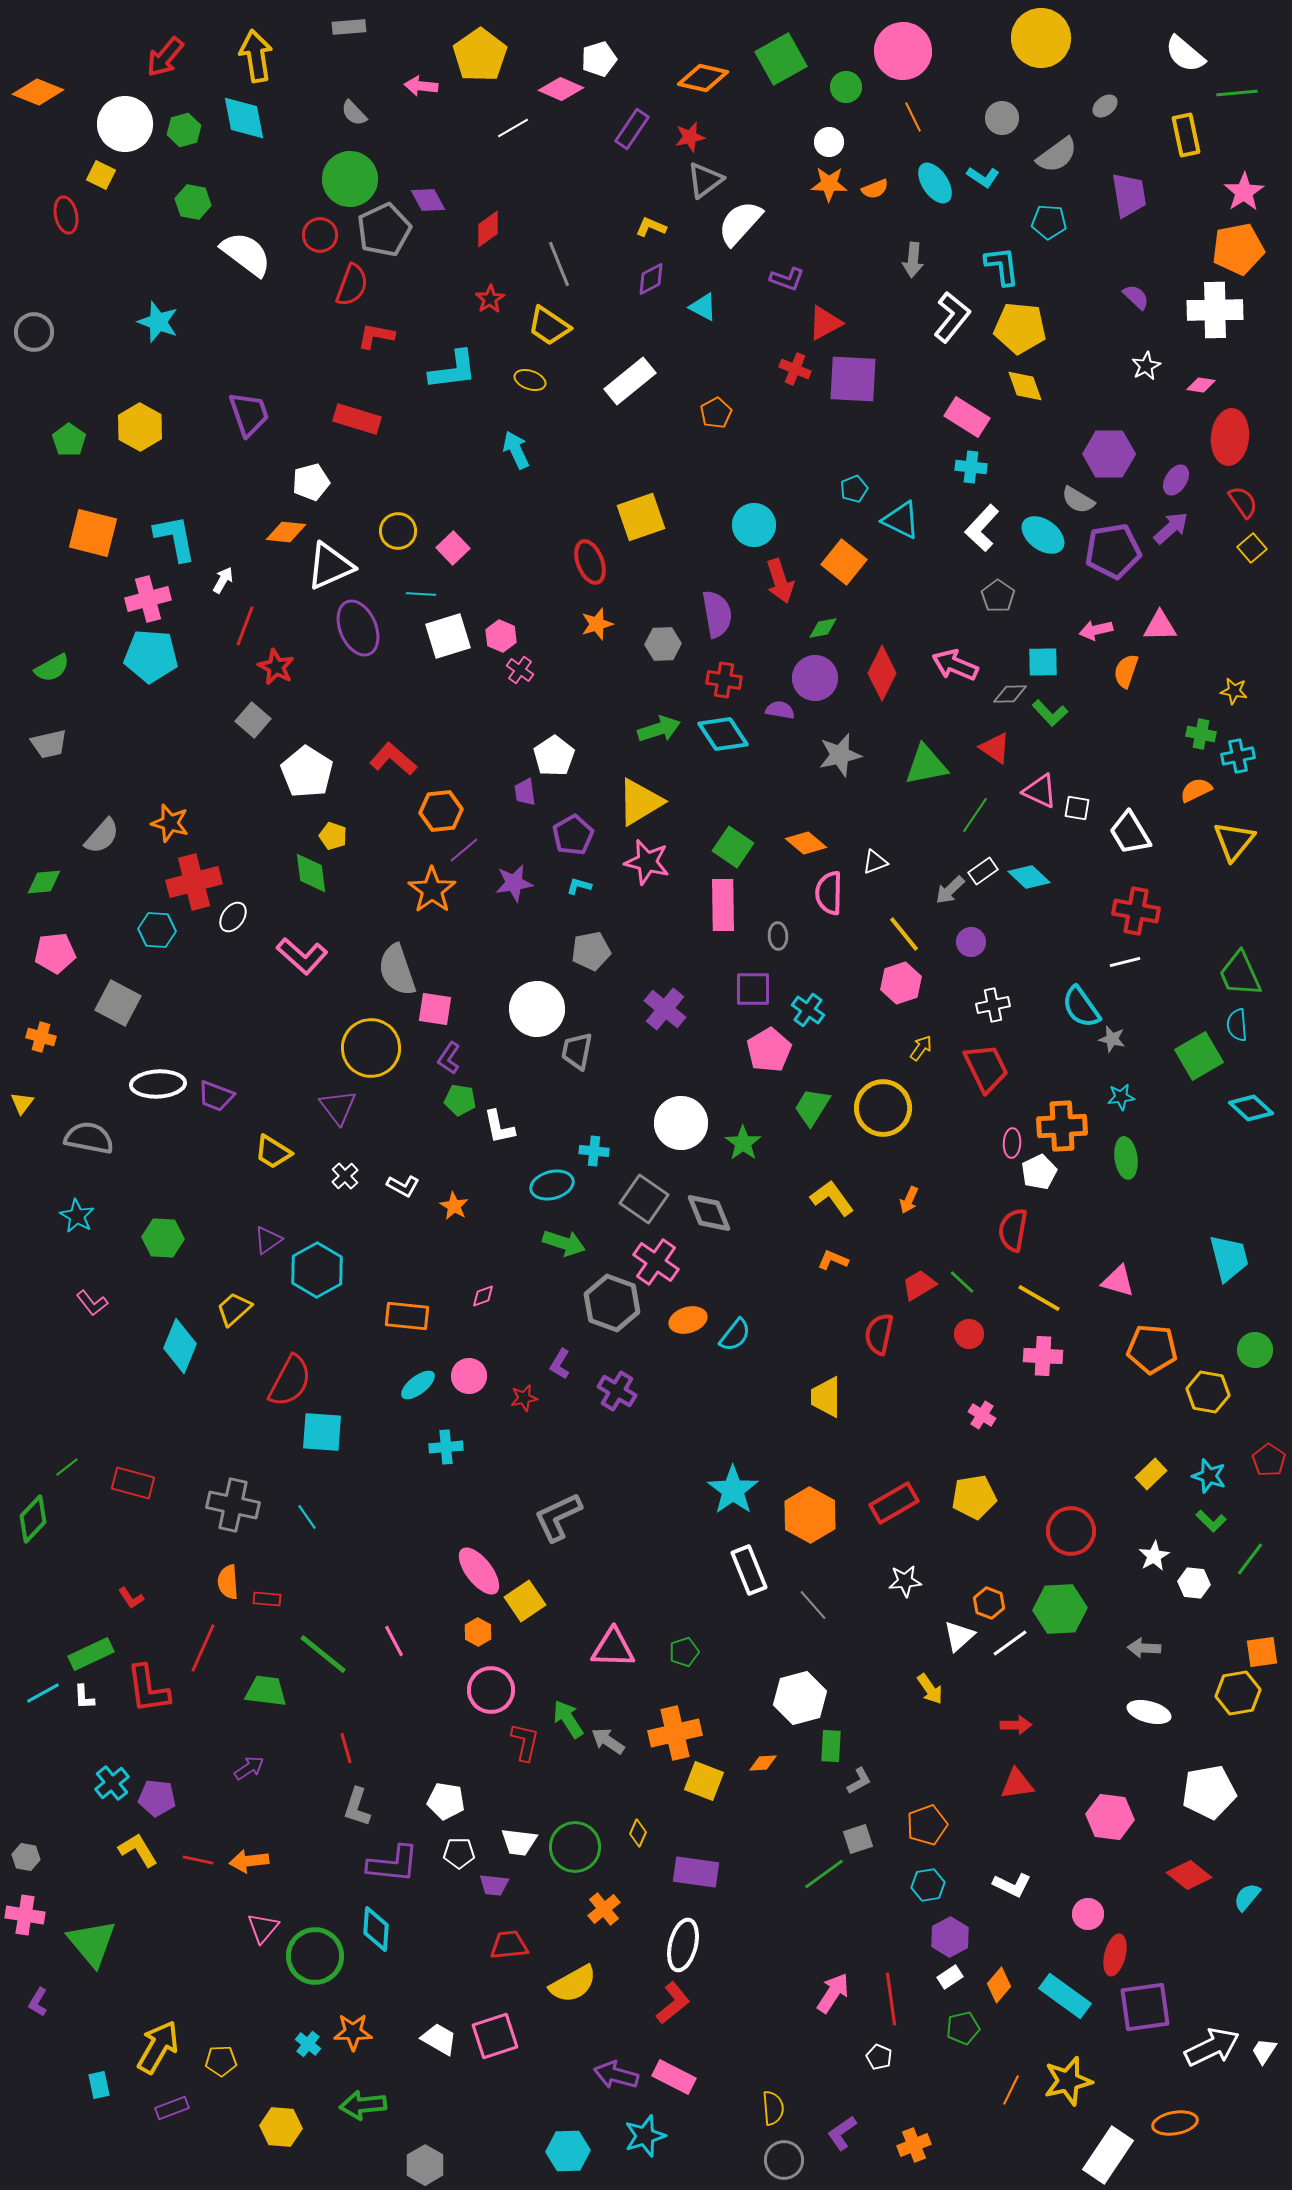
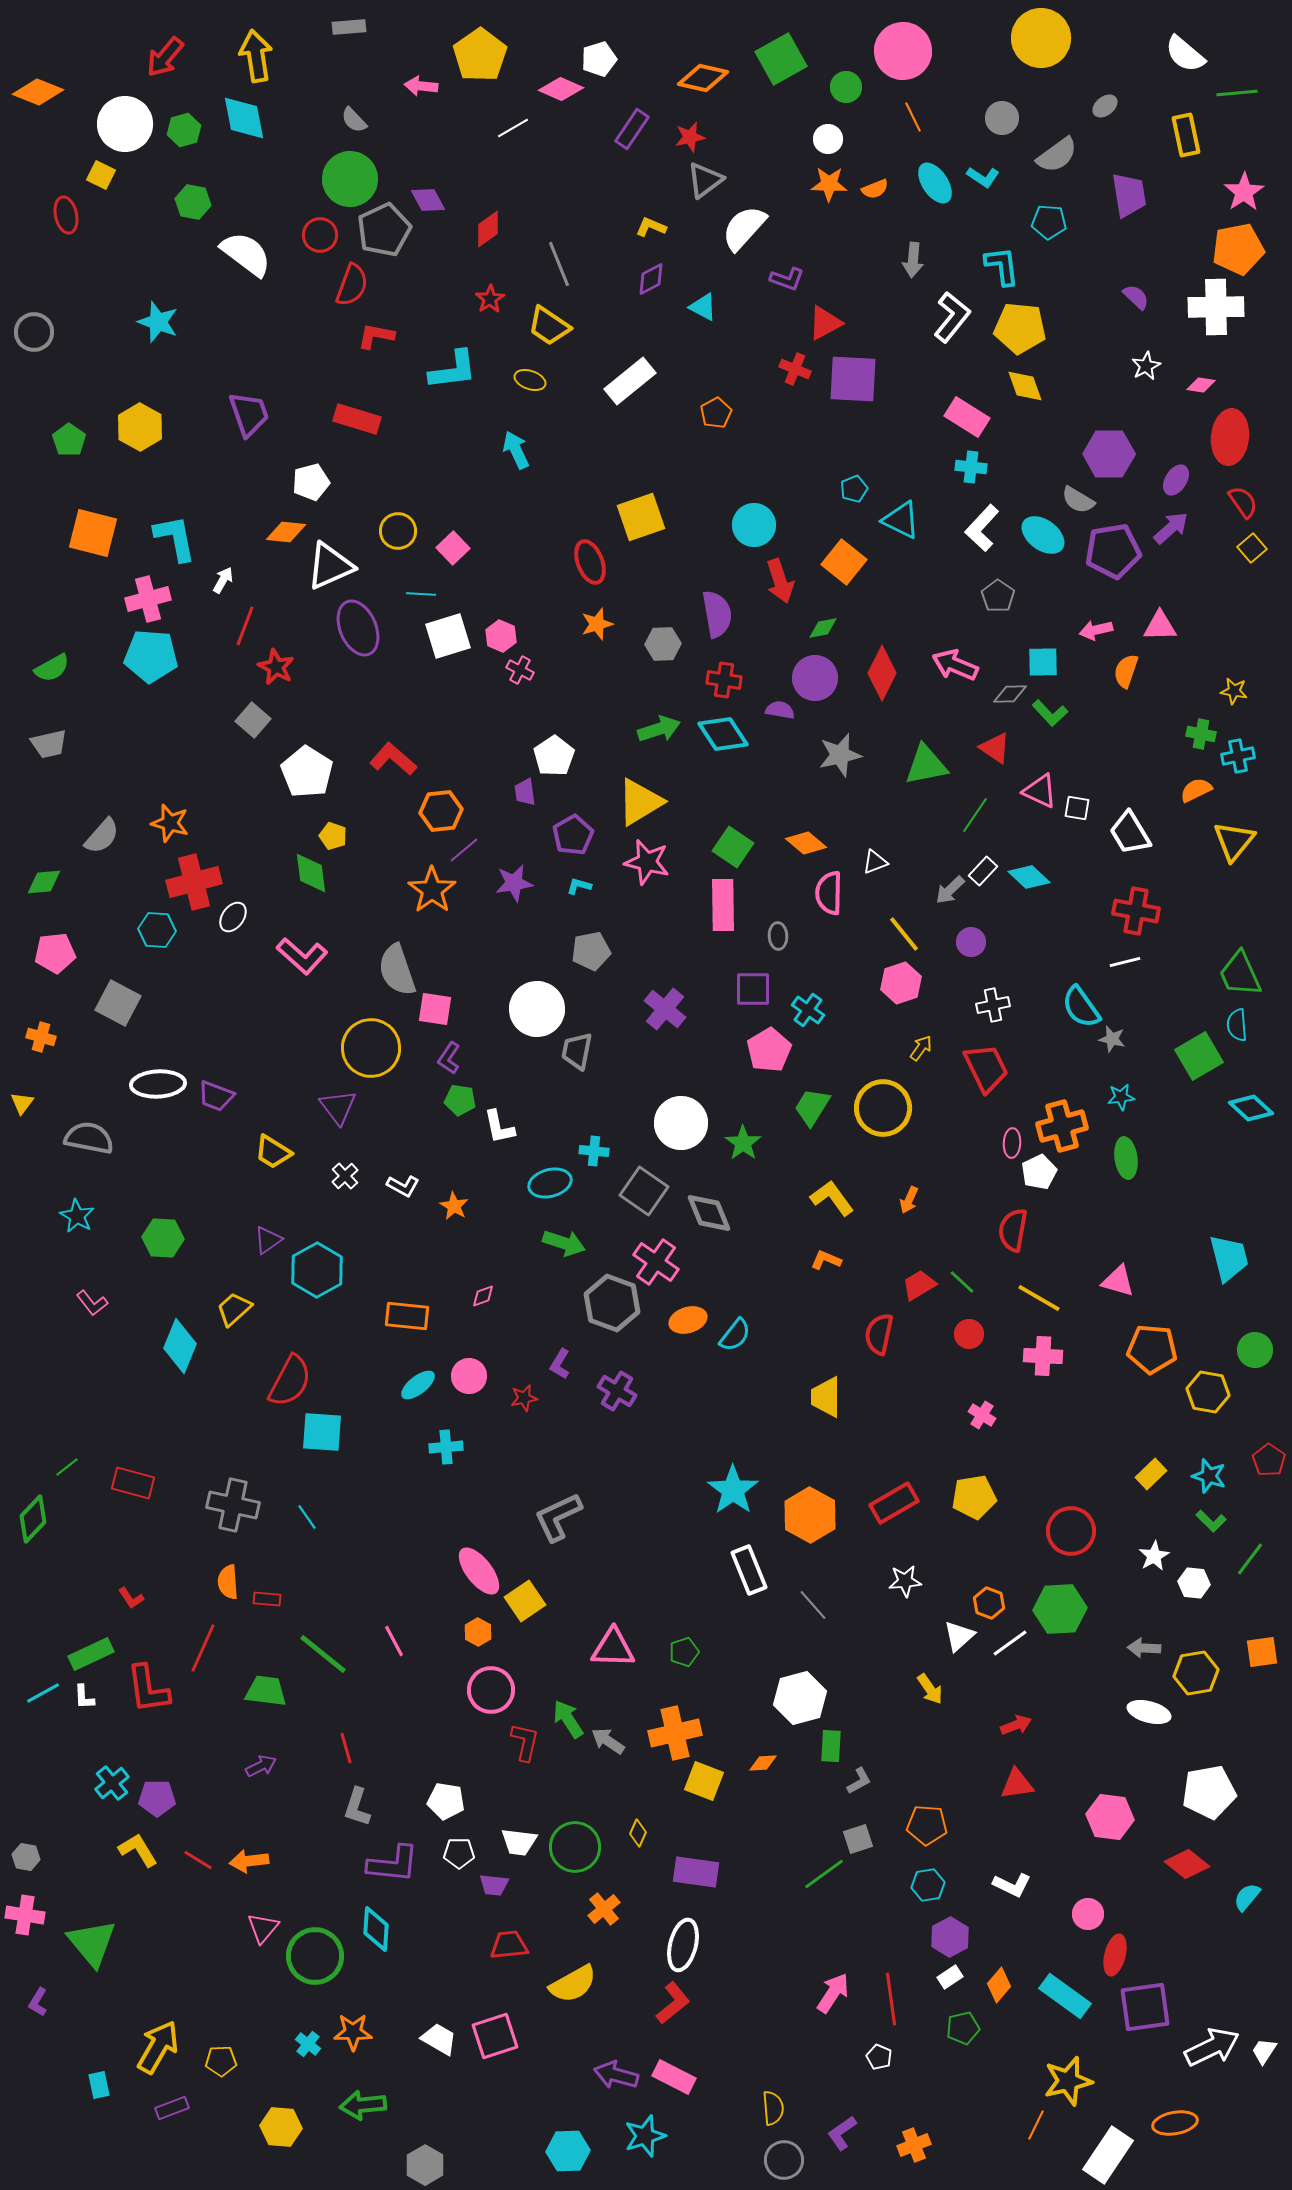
gray semicircle at (354, 113): moved 7 px down
white circle at (829, 142): moved 1 px left, 3 px up
white semicircle at (740, 223): moved 4 px right, 5 px down
white cross at (1215, 310): moved 1 px right, 3 px up
pink cross at (520, 670): rotated 8 degrees counterclockwise
white rectangle at (983, 871): rotated 12 degrees counterclockwise
orange cross at (1062, 1126): rotated 12 degrees counterclockwise
cyan ellipse at (552, 1185): moved 2 px left, 2 px up
gray square at (644, 1199): moved 8 px up
orange L-shape at (833, 1260): moved 7 px left
yellow hexagon at (1238, 1693): moved 42 px left, 20 px up
red arrow at (1016, 1725): rotated 20 degrees counterclockwise
purple arrow at (249, 1768): moved 12 px right, 2 px up; rotated 8 degrees clockwise
purple pentagon at (157, 1798): rotated 6 degrees counterclockwise
orange pentagon at (927, 1825): rotated 24 degrees clockwise
red line at (198, 1860): rotated 20 degrees clockwise
red diamond at (1189, 1875): moved 2 px left, 11 px up
orange line at (1011, 2090): moved 25 px right, 35 px down
